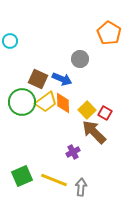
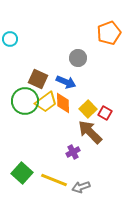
orange pentagon: rotated 20 degrees clockwise
cyan circle: moved 2 px up
gray circle: moved 2 px left, 1 px up
blue arrow: moved 4 px right, 3 px down
green circle: moved 3 px right, 1 px up
yellow square: moved 1 px right, 1 px up
brown arrow: moved 4 px left
green square: moved 3 px up; rotated 25 degrees counterclockwise
gray arrow: rotated 114 degrees counterclockwise
